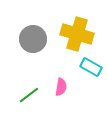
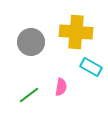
yellow cross: moved 1 px left, 2 px up; rotated 12 degrees counterclockwise
gray circle: moved 2 px left, 3 px down
